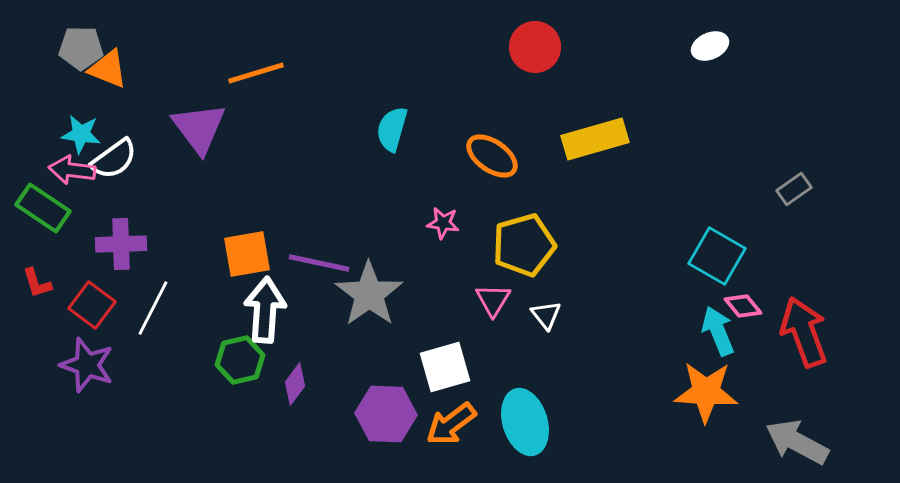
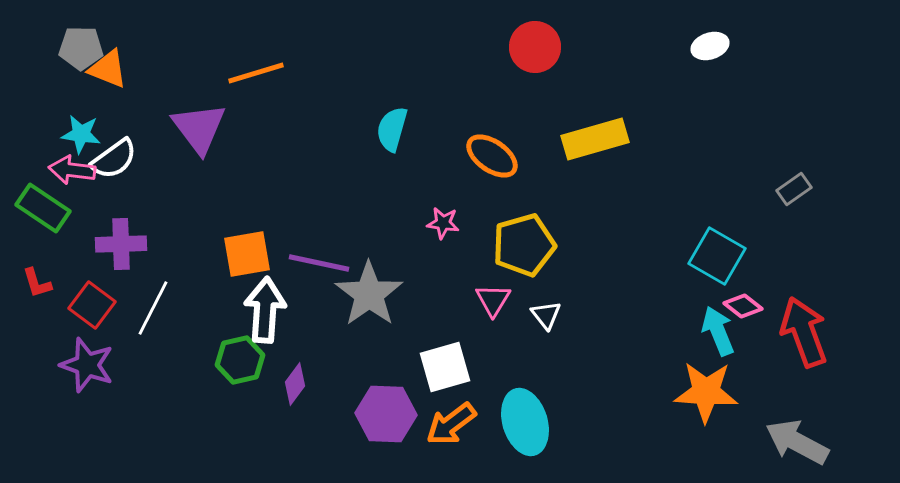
white ellipse: rotated 6 degrees clockwise
pink diamond: rotated 12 degrees counterclockwise
